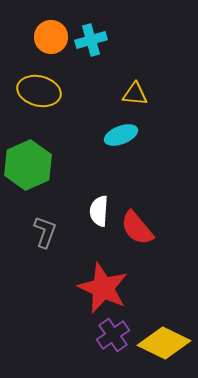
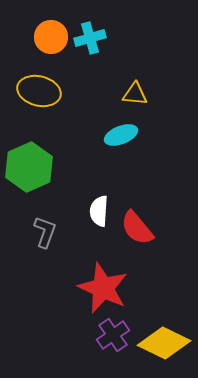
cyan cross: moved 1 px left, 2 px up
green hexagon: moved 1 px right, 2 px down
